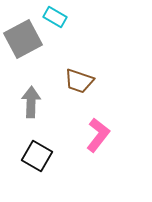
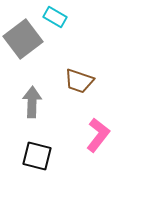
gray square: rotated 9 degrees counterclockwise
gray arrow: moved 1 px right
black square: rotated 16 degrees counterclockwise
